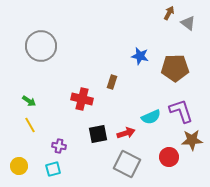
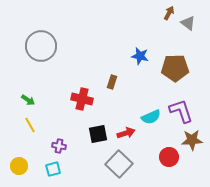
green arrow: moved 1 px left, 1 px up
gray square: moved 8 px left; rotated 16 degrees clockwise
